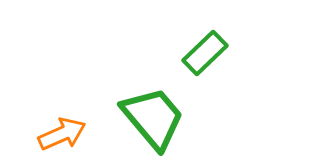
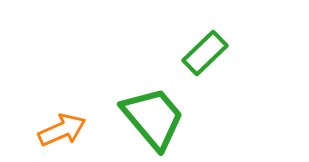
orange arrow: moved 4 px up
